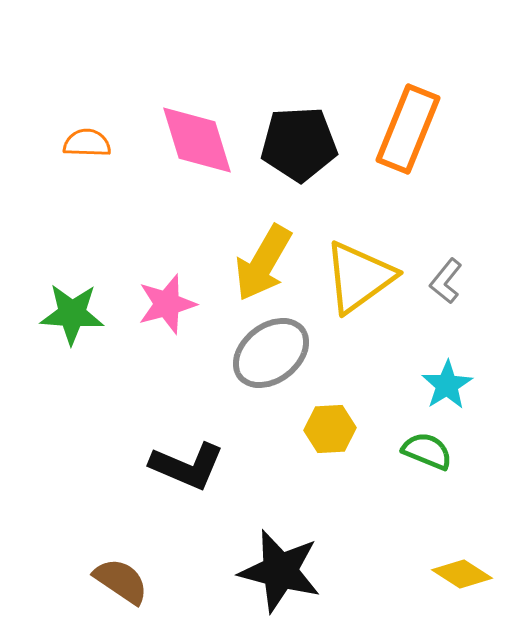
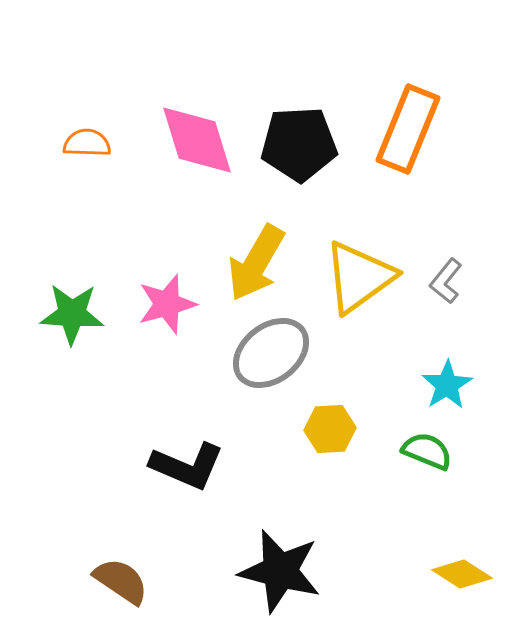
yellow arrow: moved 7 px left
